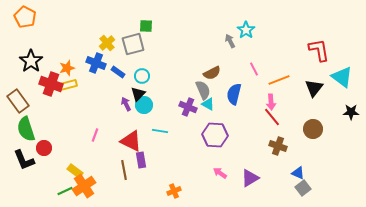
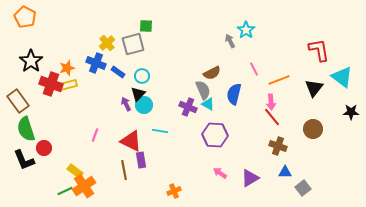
blue triangle at (298, 173): moved 13 px left, 1 px up; rotated 24 degrees counterclockwise
